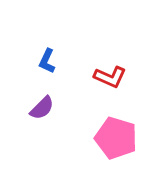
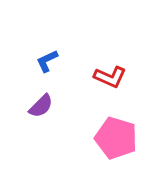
blue L-shape: rotated 40 degrees clockwise
purple semicircle: moved 1 px left, 2 px up
